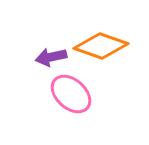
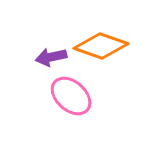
pink ellipse: moved 2 px down
